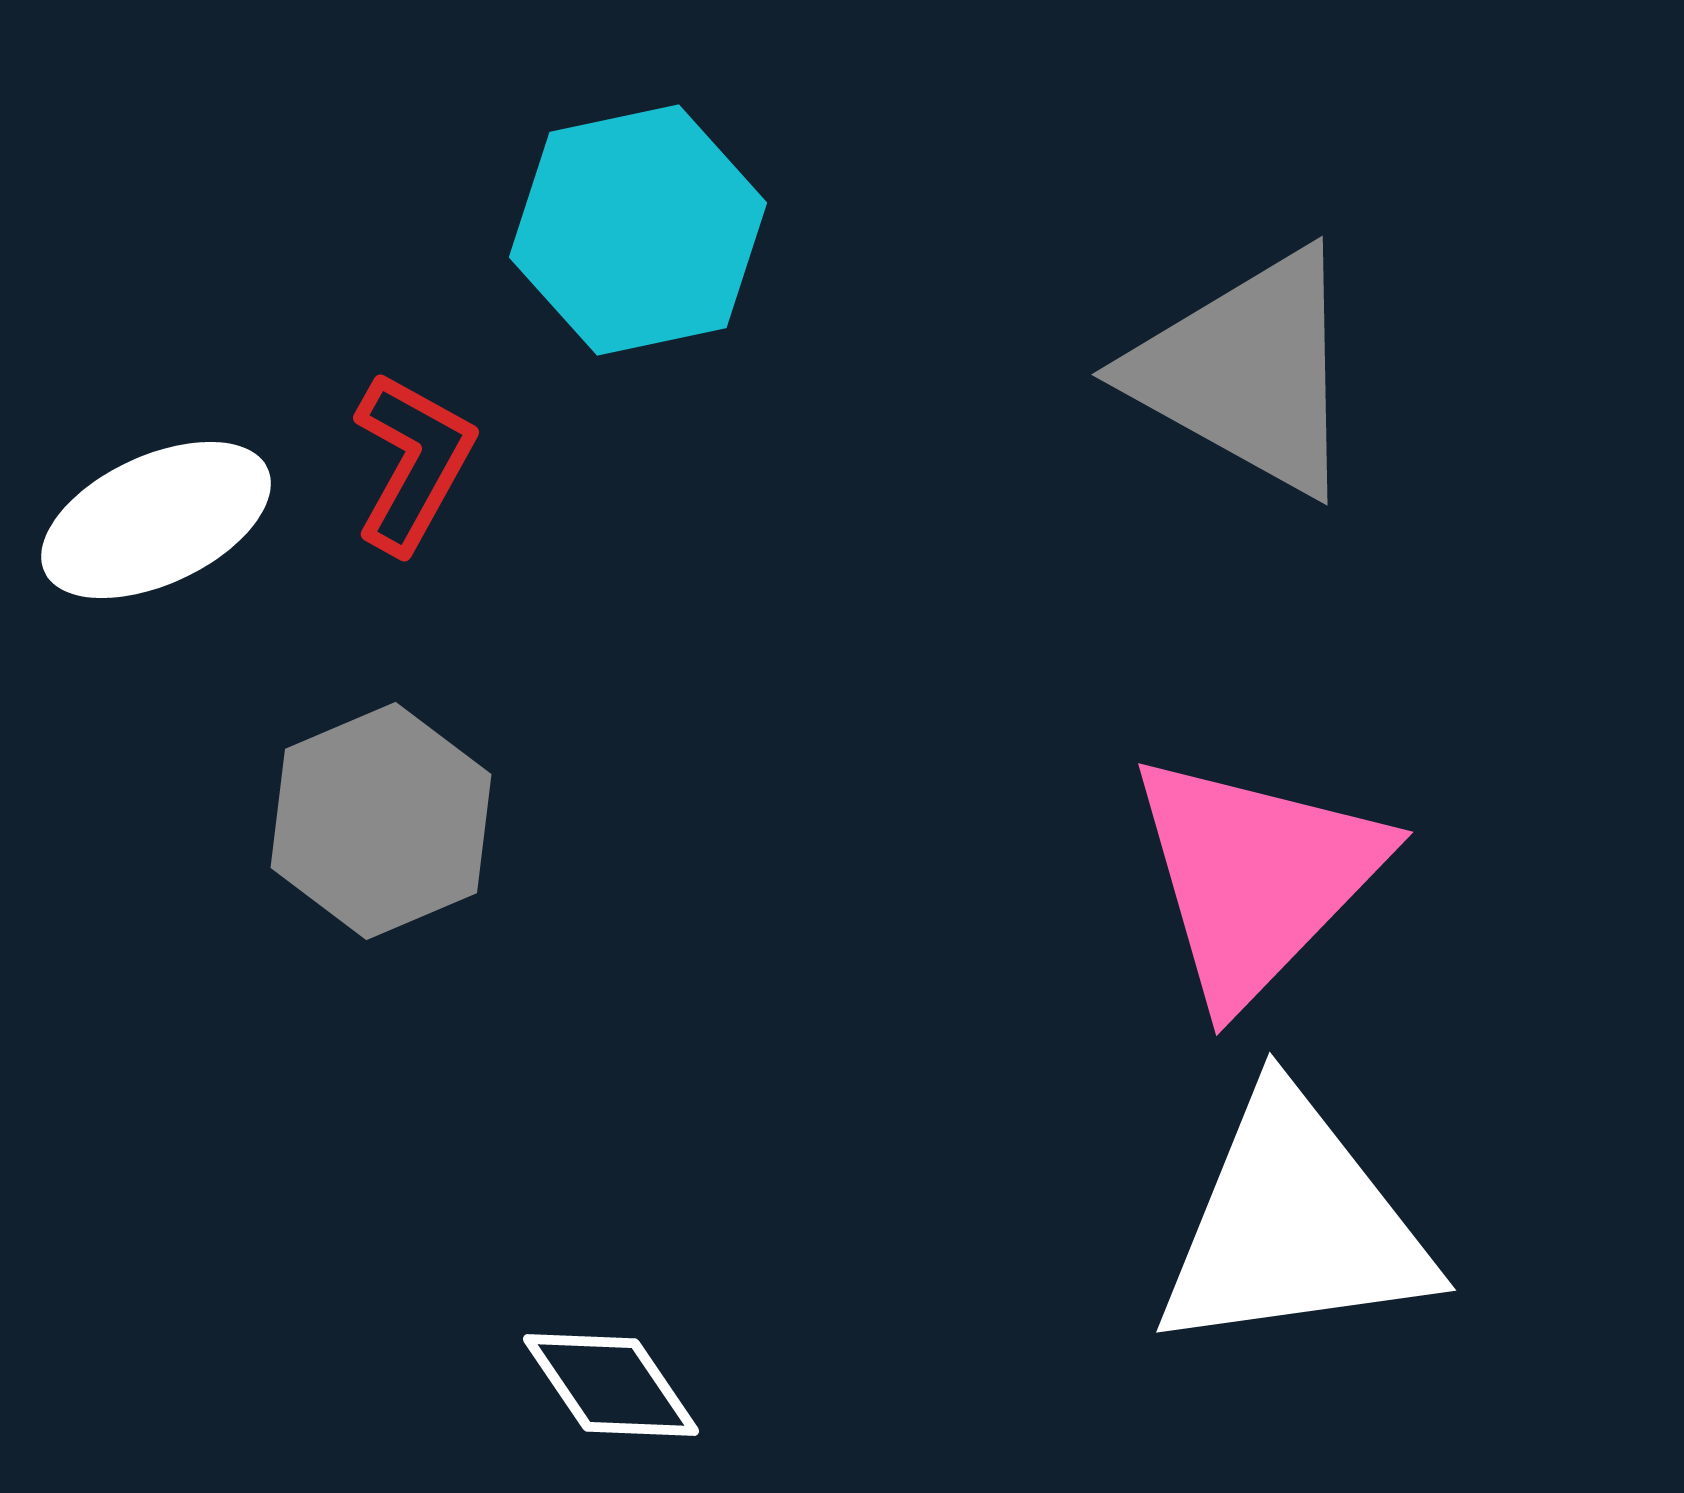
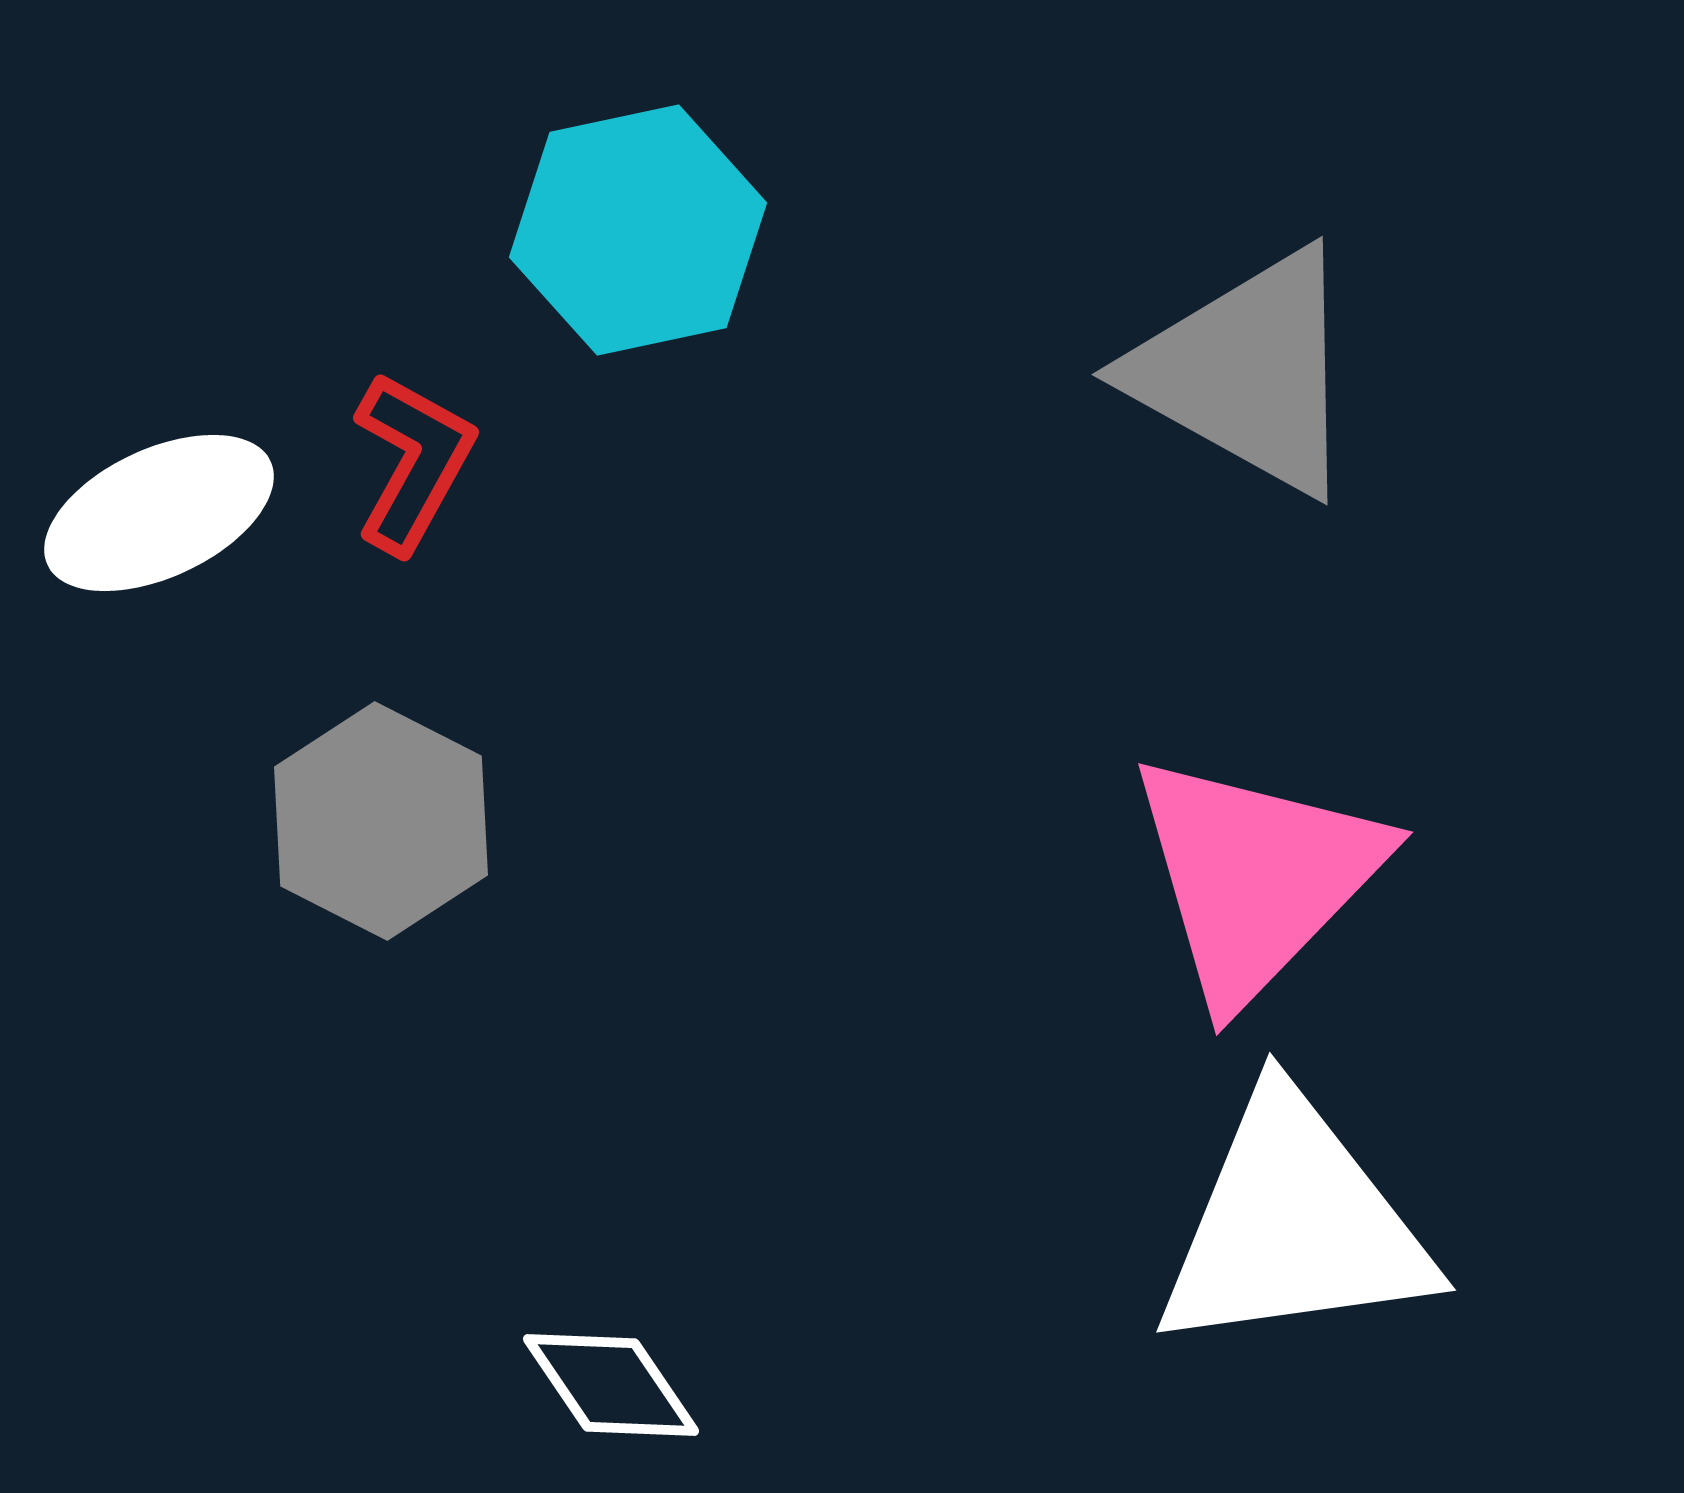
white ellipse: moved 3 px right, 7 px up
gray hexagon: rotated 10 degrees counterclockwise
